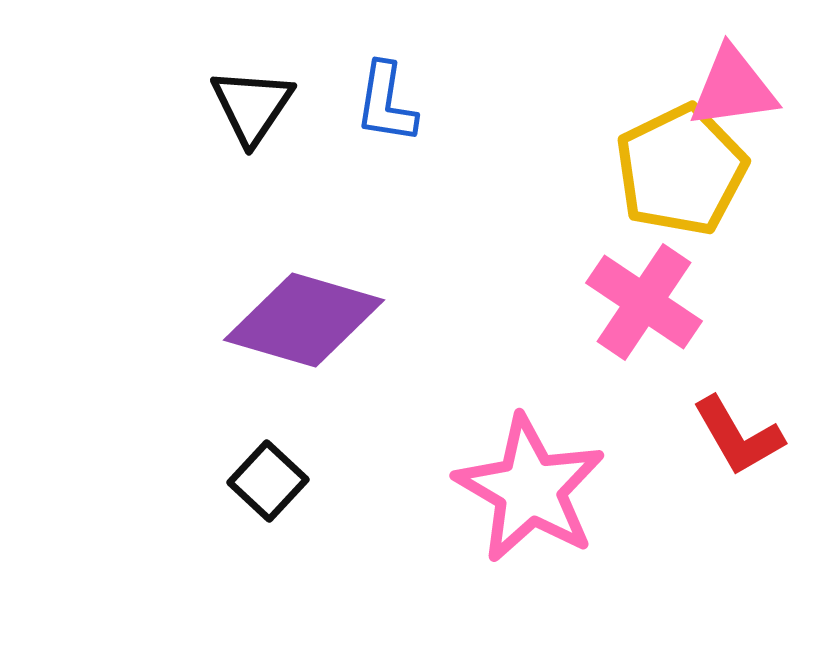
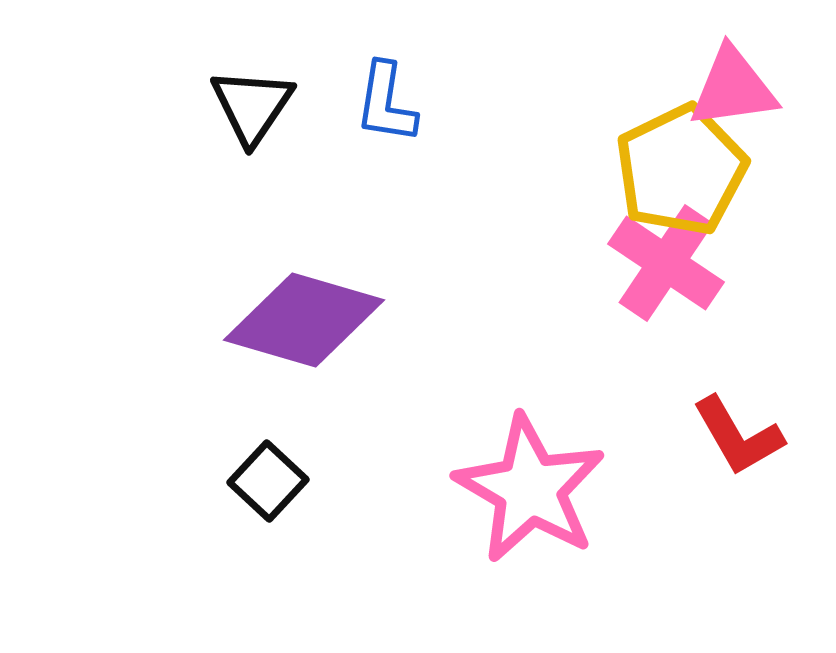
pink cross: moved 22 px right, 39 px up
